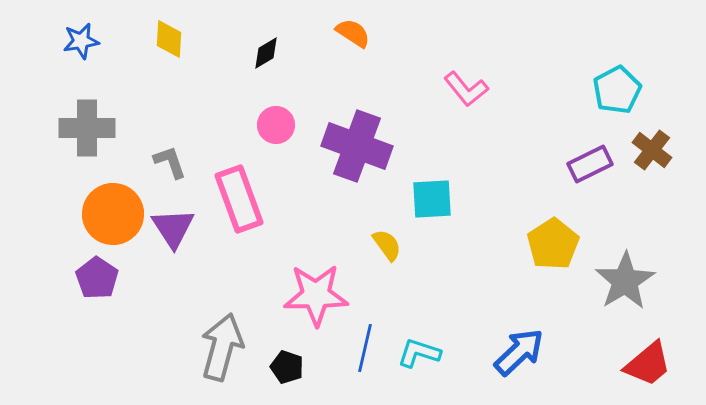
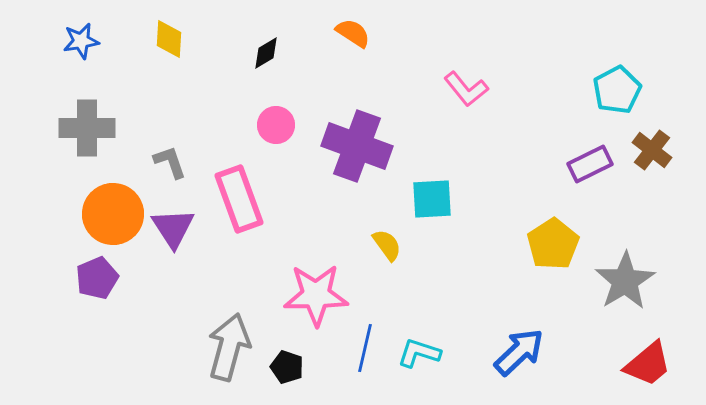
purple pentagon: rotated 15 degrees clockwise
gray arrow: moved 7 px right
